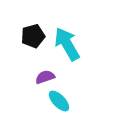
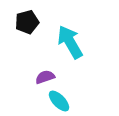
black pentagon: moved 6 px left, 14 px up
cyan arrow: moved 3 px right, 2 px up
